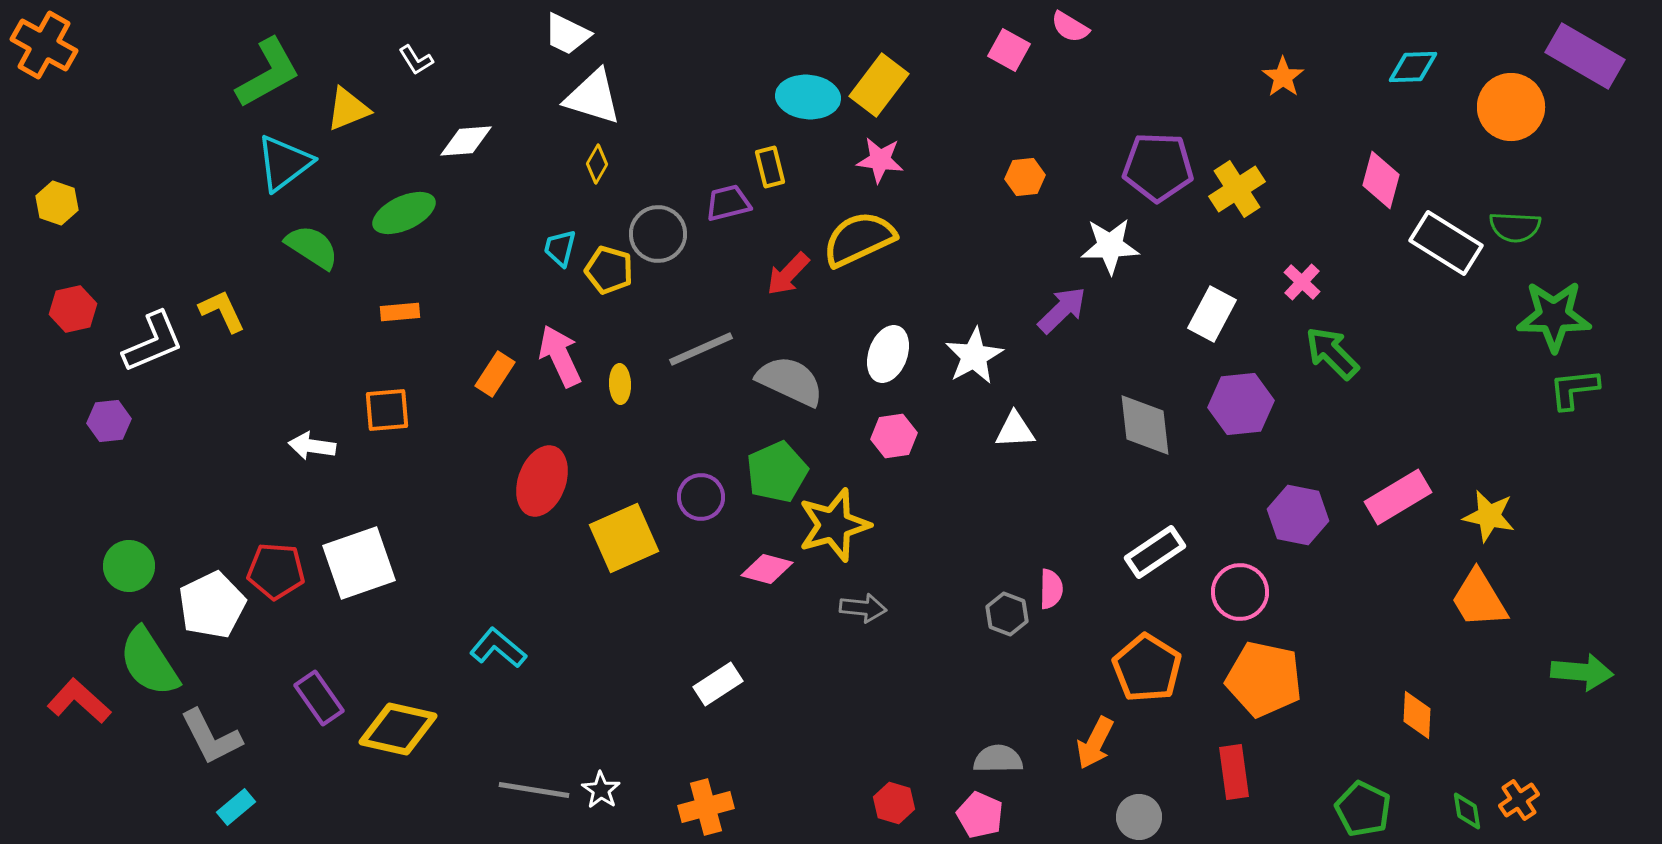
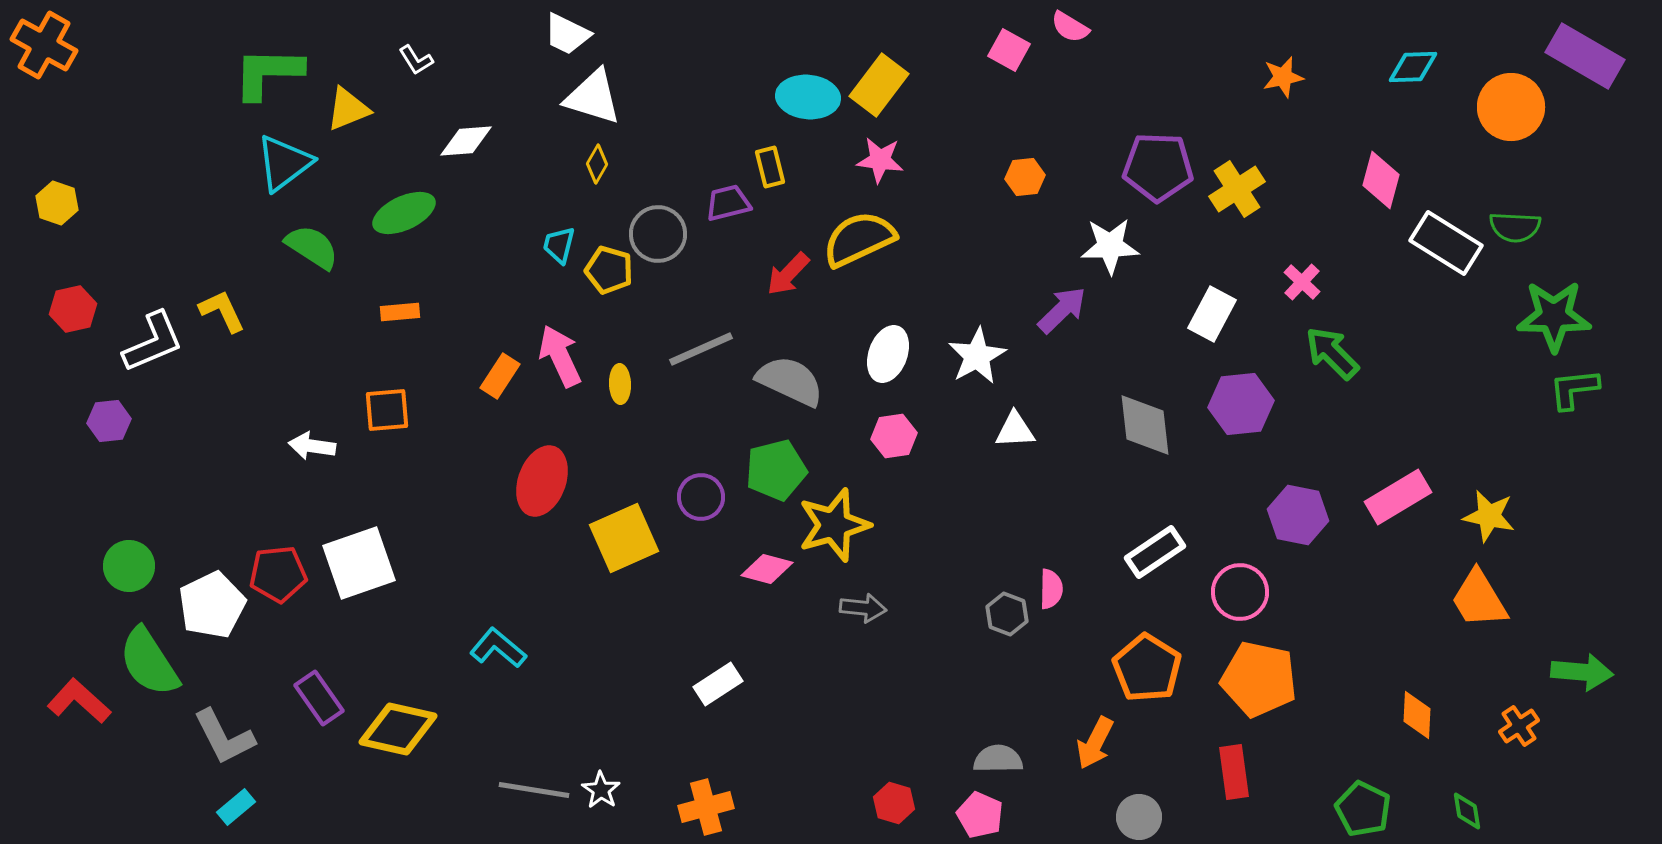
green L-shape at (268, 73): rotated 150 degrees counterclockwise
orange star at (1283, 77): rotated 24 degrees clockwise
cyan trapezoid at (560, 248): moved 1 px left, 3 px up
white star at (974, 356): moved 3 px right
orange rectangle at (495, 374): moved 5 px right, 2 px down
green pentagon at (777, 472): moved 1 px left, 2 px up; rotated 10 degrees clockwise
red pentagon at (276, 571): moved 2 px right, 3 px down; rotated 10 degrees counterclockwise
orange pentagon at (1264, 679): moved 5 px left
gray L-shape at (211, 737): moved 13 px right
orange cross at (1519, 800): moved 74 px up
